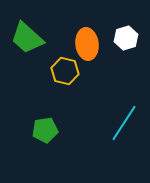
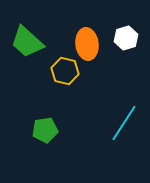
green trapezoid: moved 4 px down
